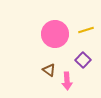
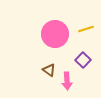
yellow line: moved 1 px up
